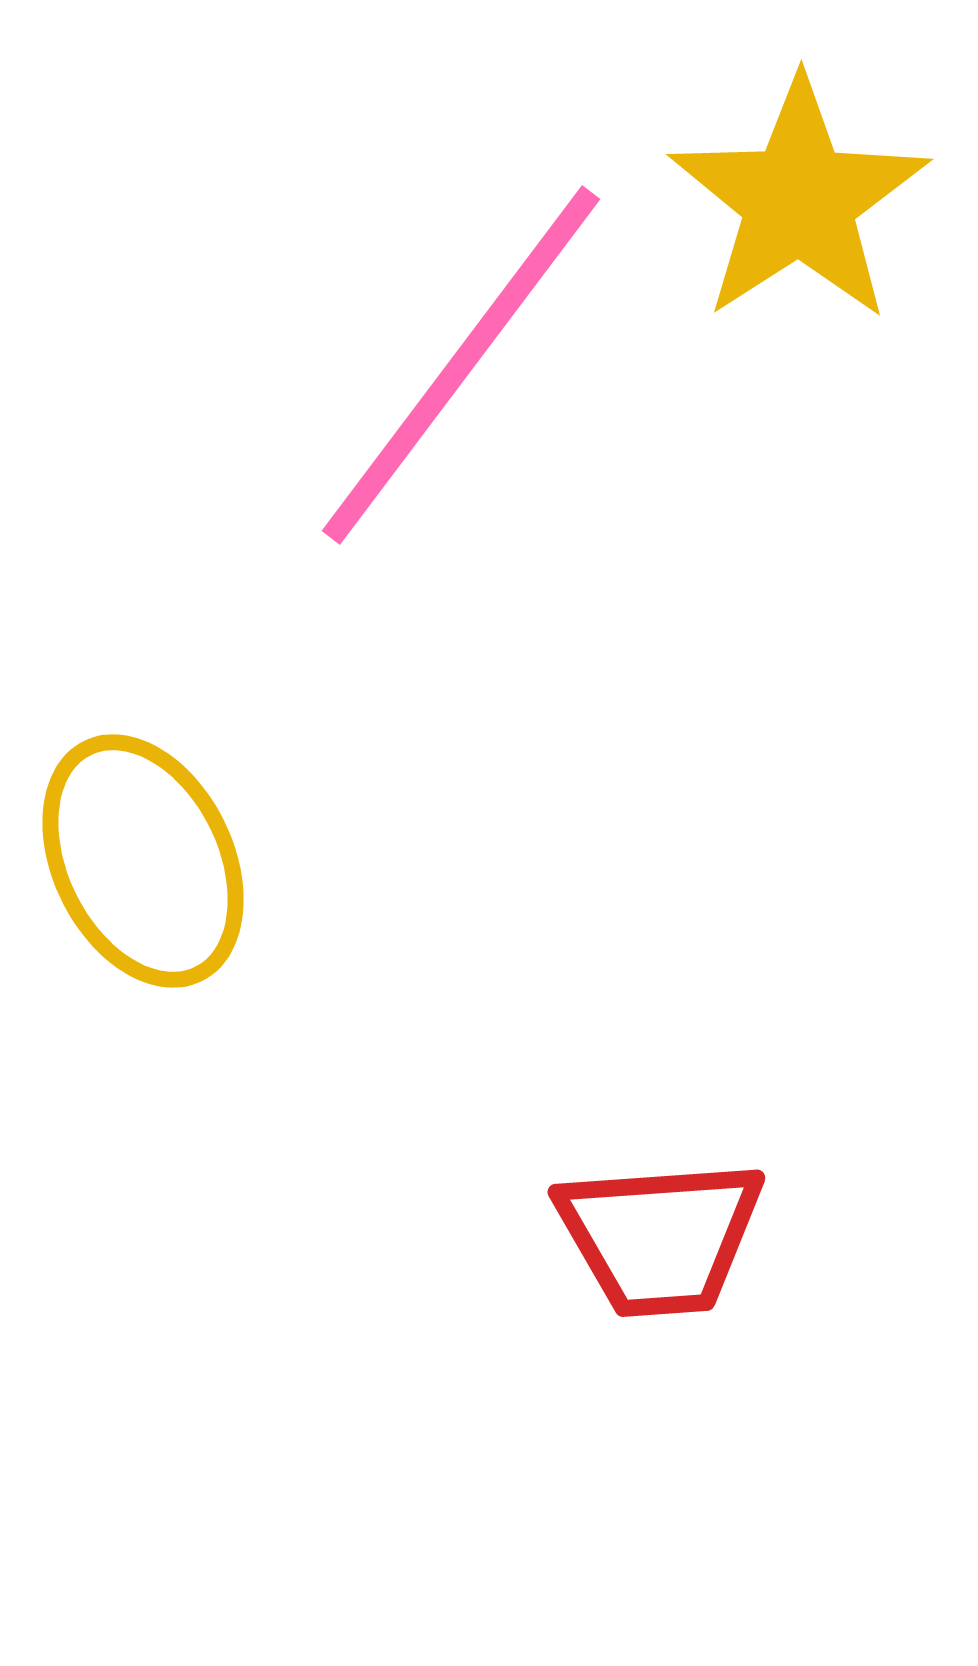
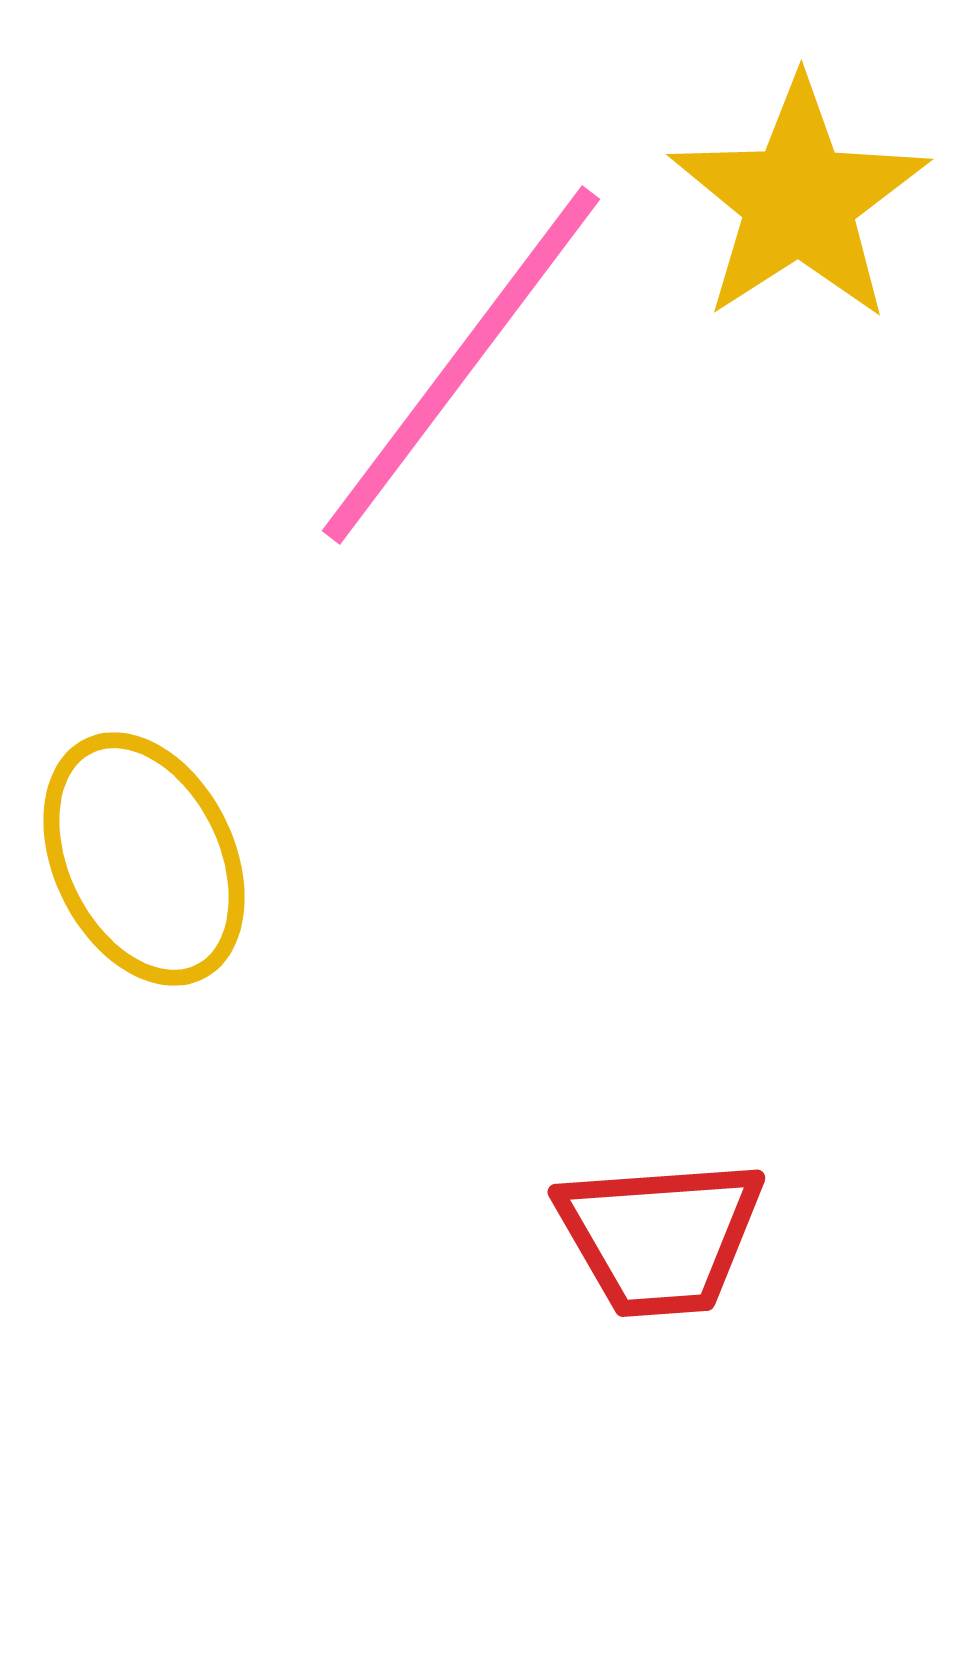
yellow ellipse: moved 1 px right, 2 px up
